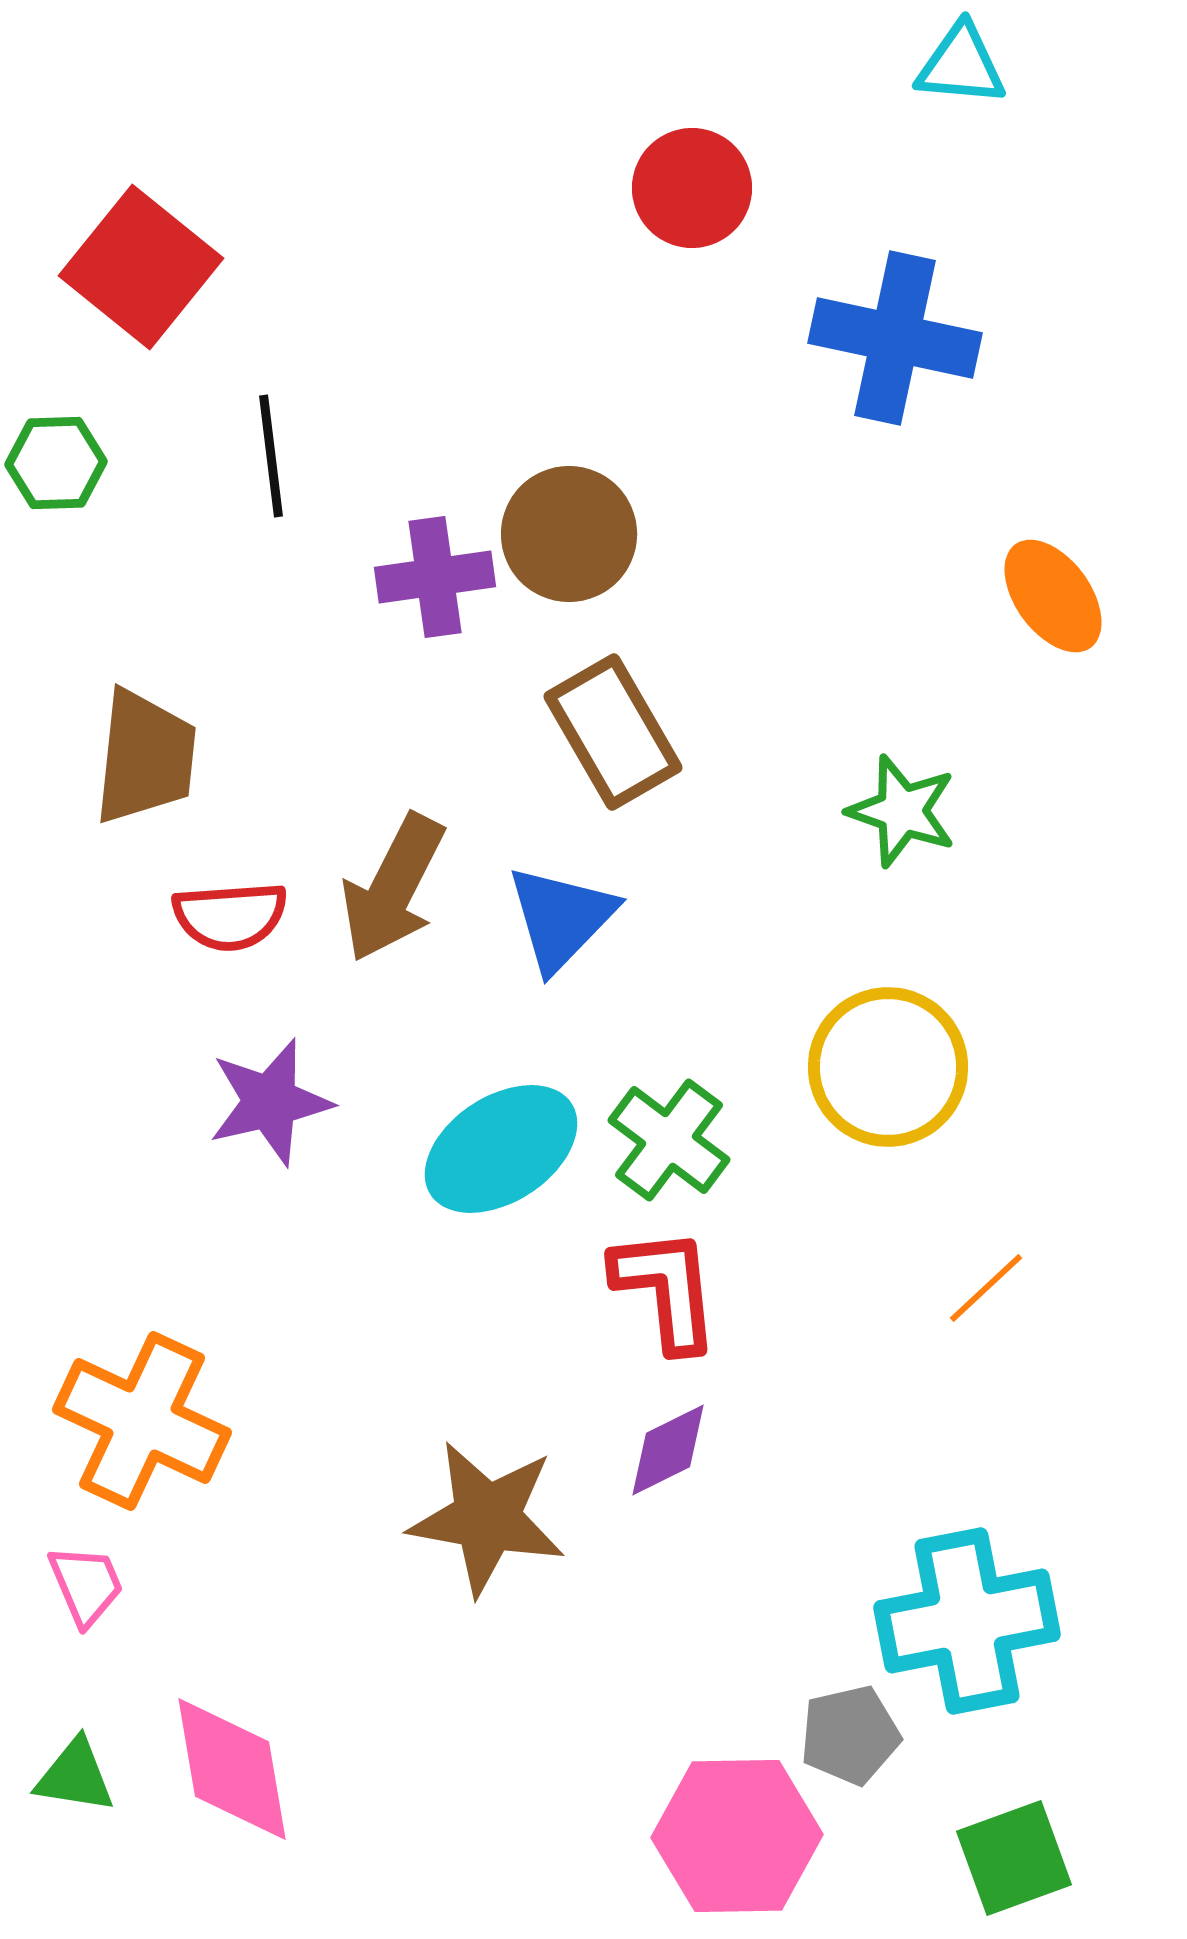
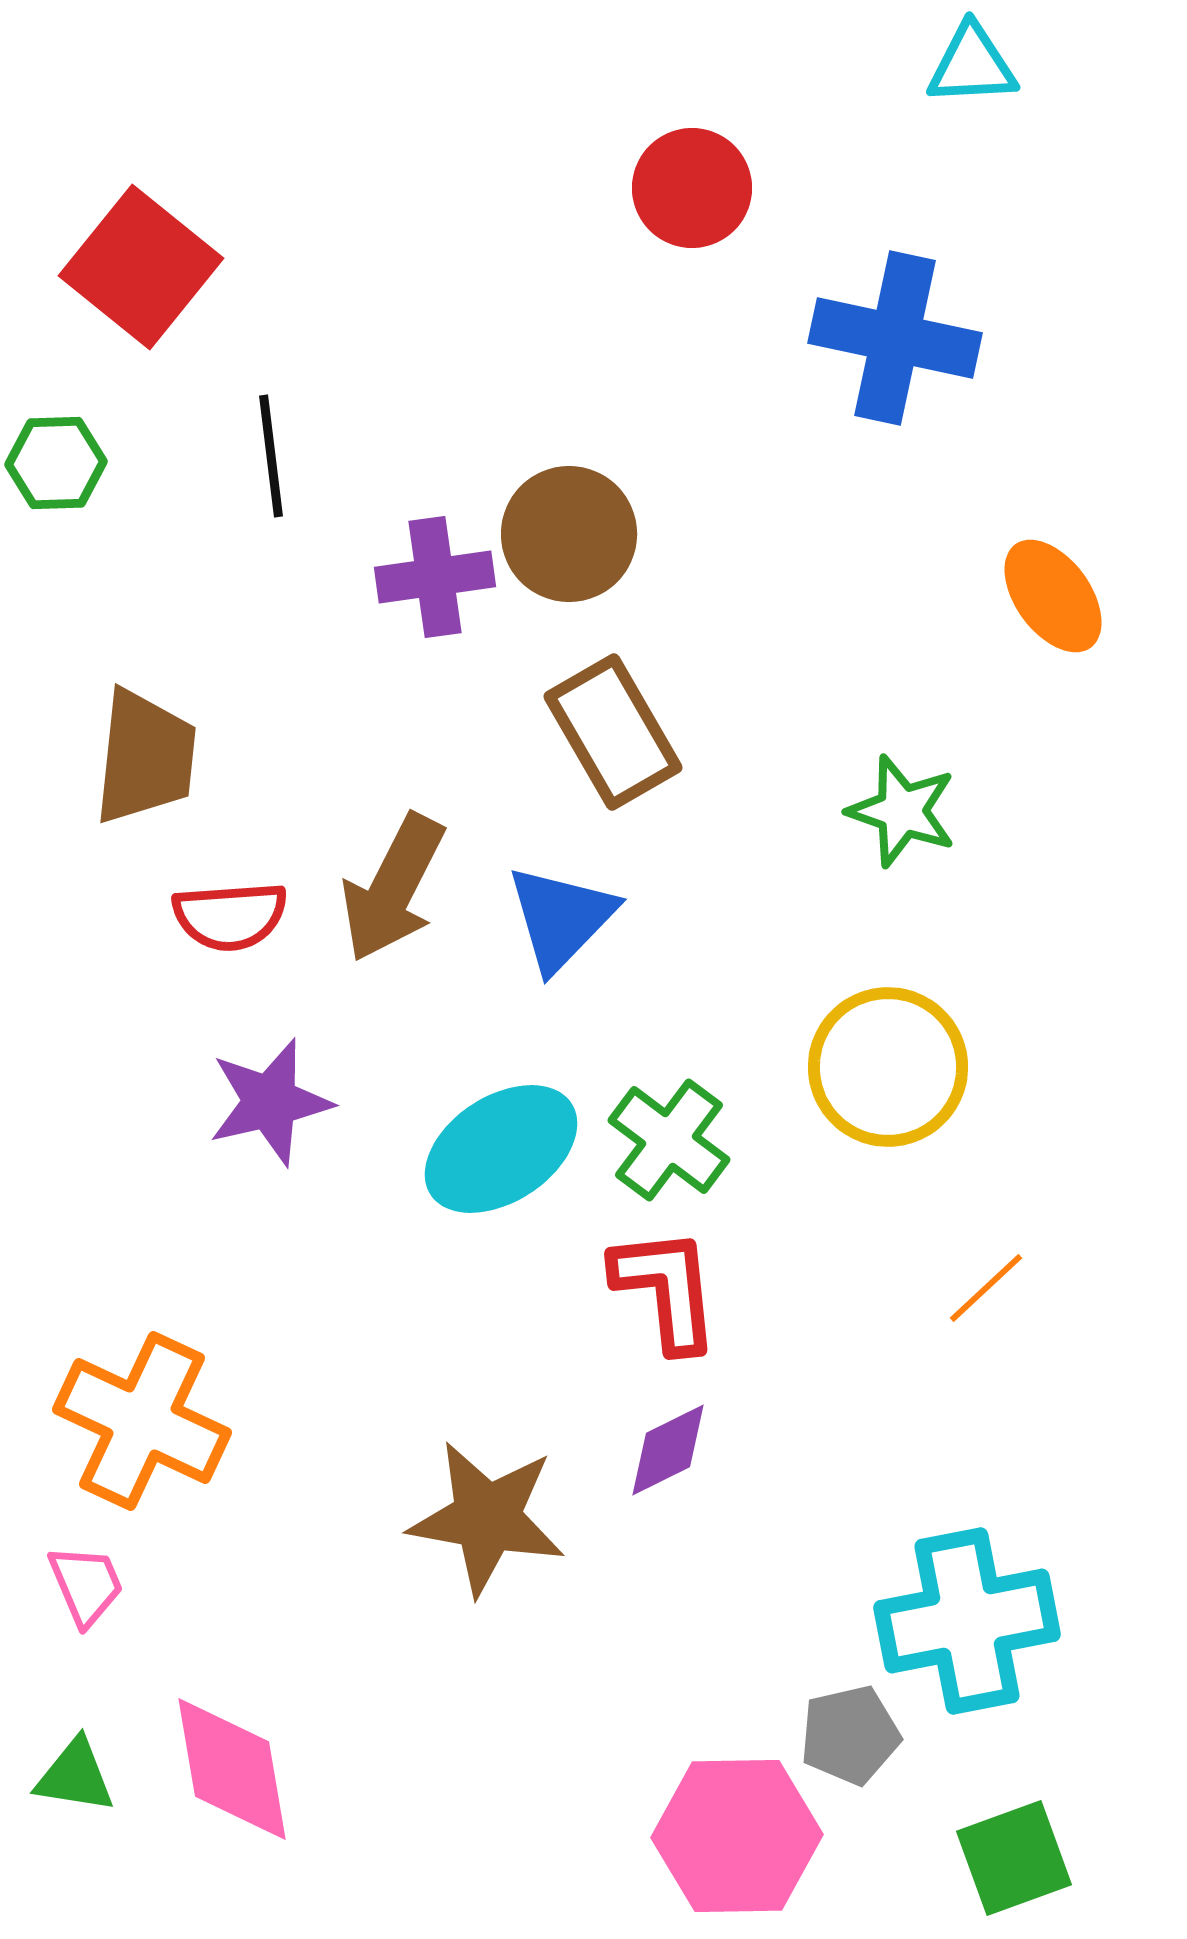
cyan triangle: moved 11 px right; rotated 8 degrees counterclockwise
